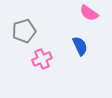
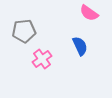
gray pentagon: rotated 10 degrees clockwise
pink cross: rotated 12 degrees counterclockwise
